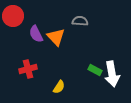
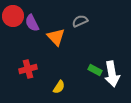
gray semicircle: rotated 28 degrees counterclockwise
purple semicircle: moved 4 px left, 11 px up
